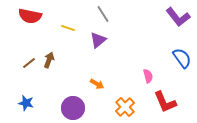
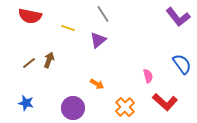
blue semicircle: moved 6 px down
red L-shape: rotated 25 degrees counterclockwise
